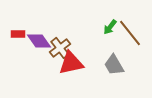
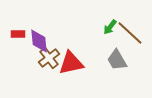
brown line: rotated 8 degrees counterclockwise
purple diamond: rotated 30 degrees clockwise
brown cross: moved 11 px left, 10 px down
gray trapezoid: moved 3 px right, 5 px up
